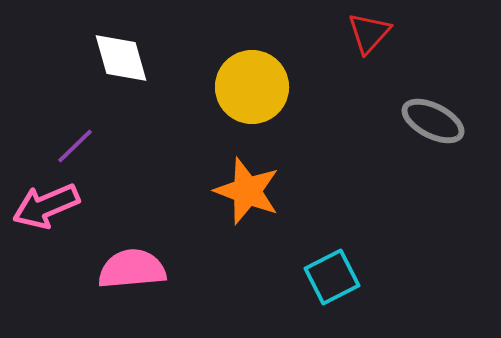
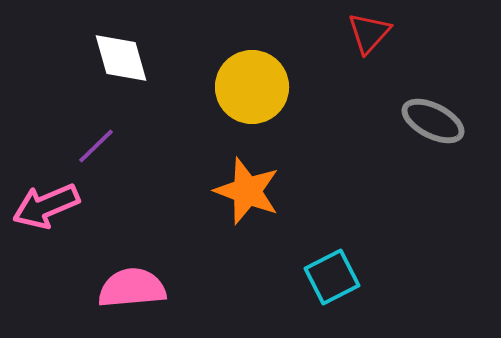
purple line: moved 21 px right
pink semicircle: moved 19 px down
